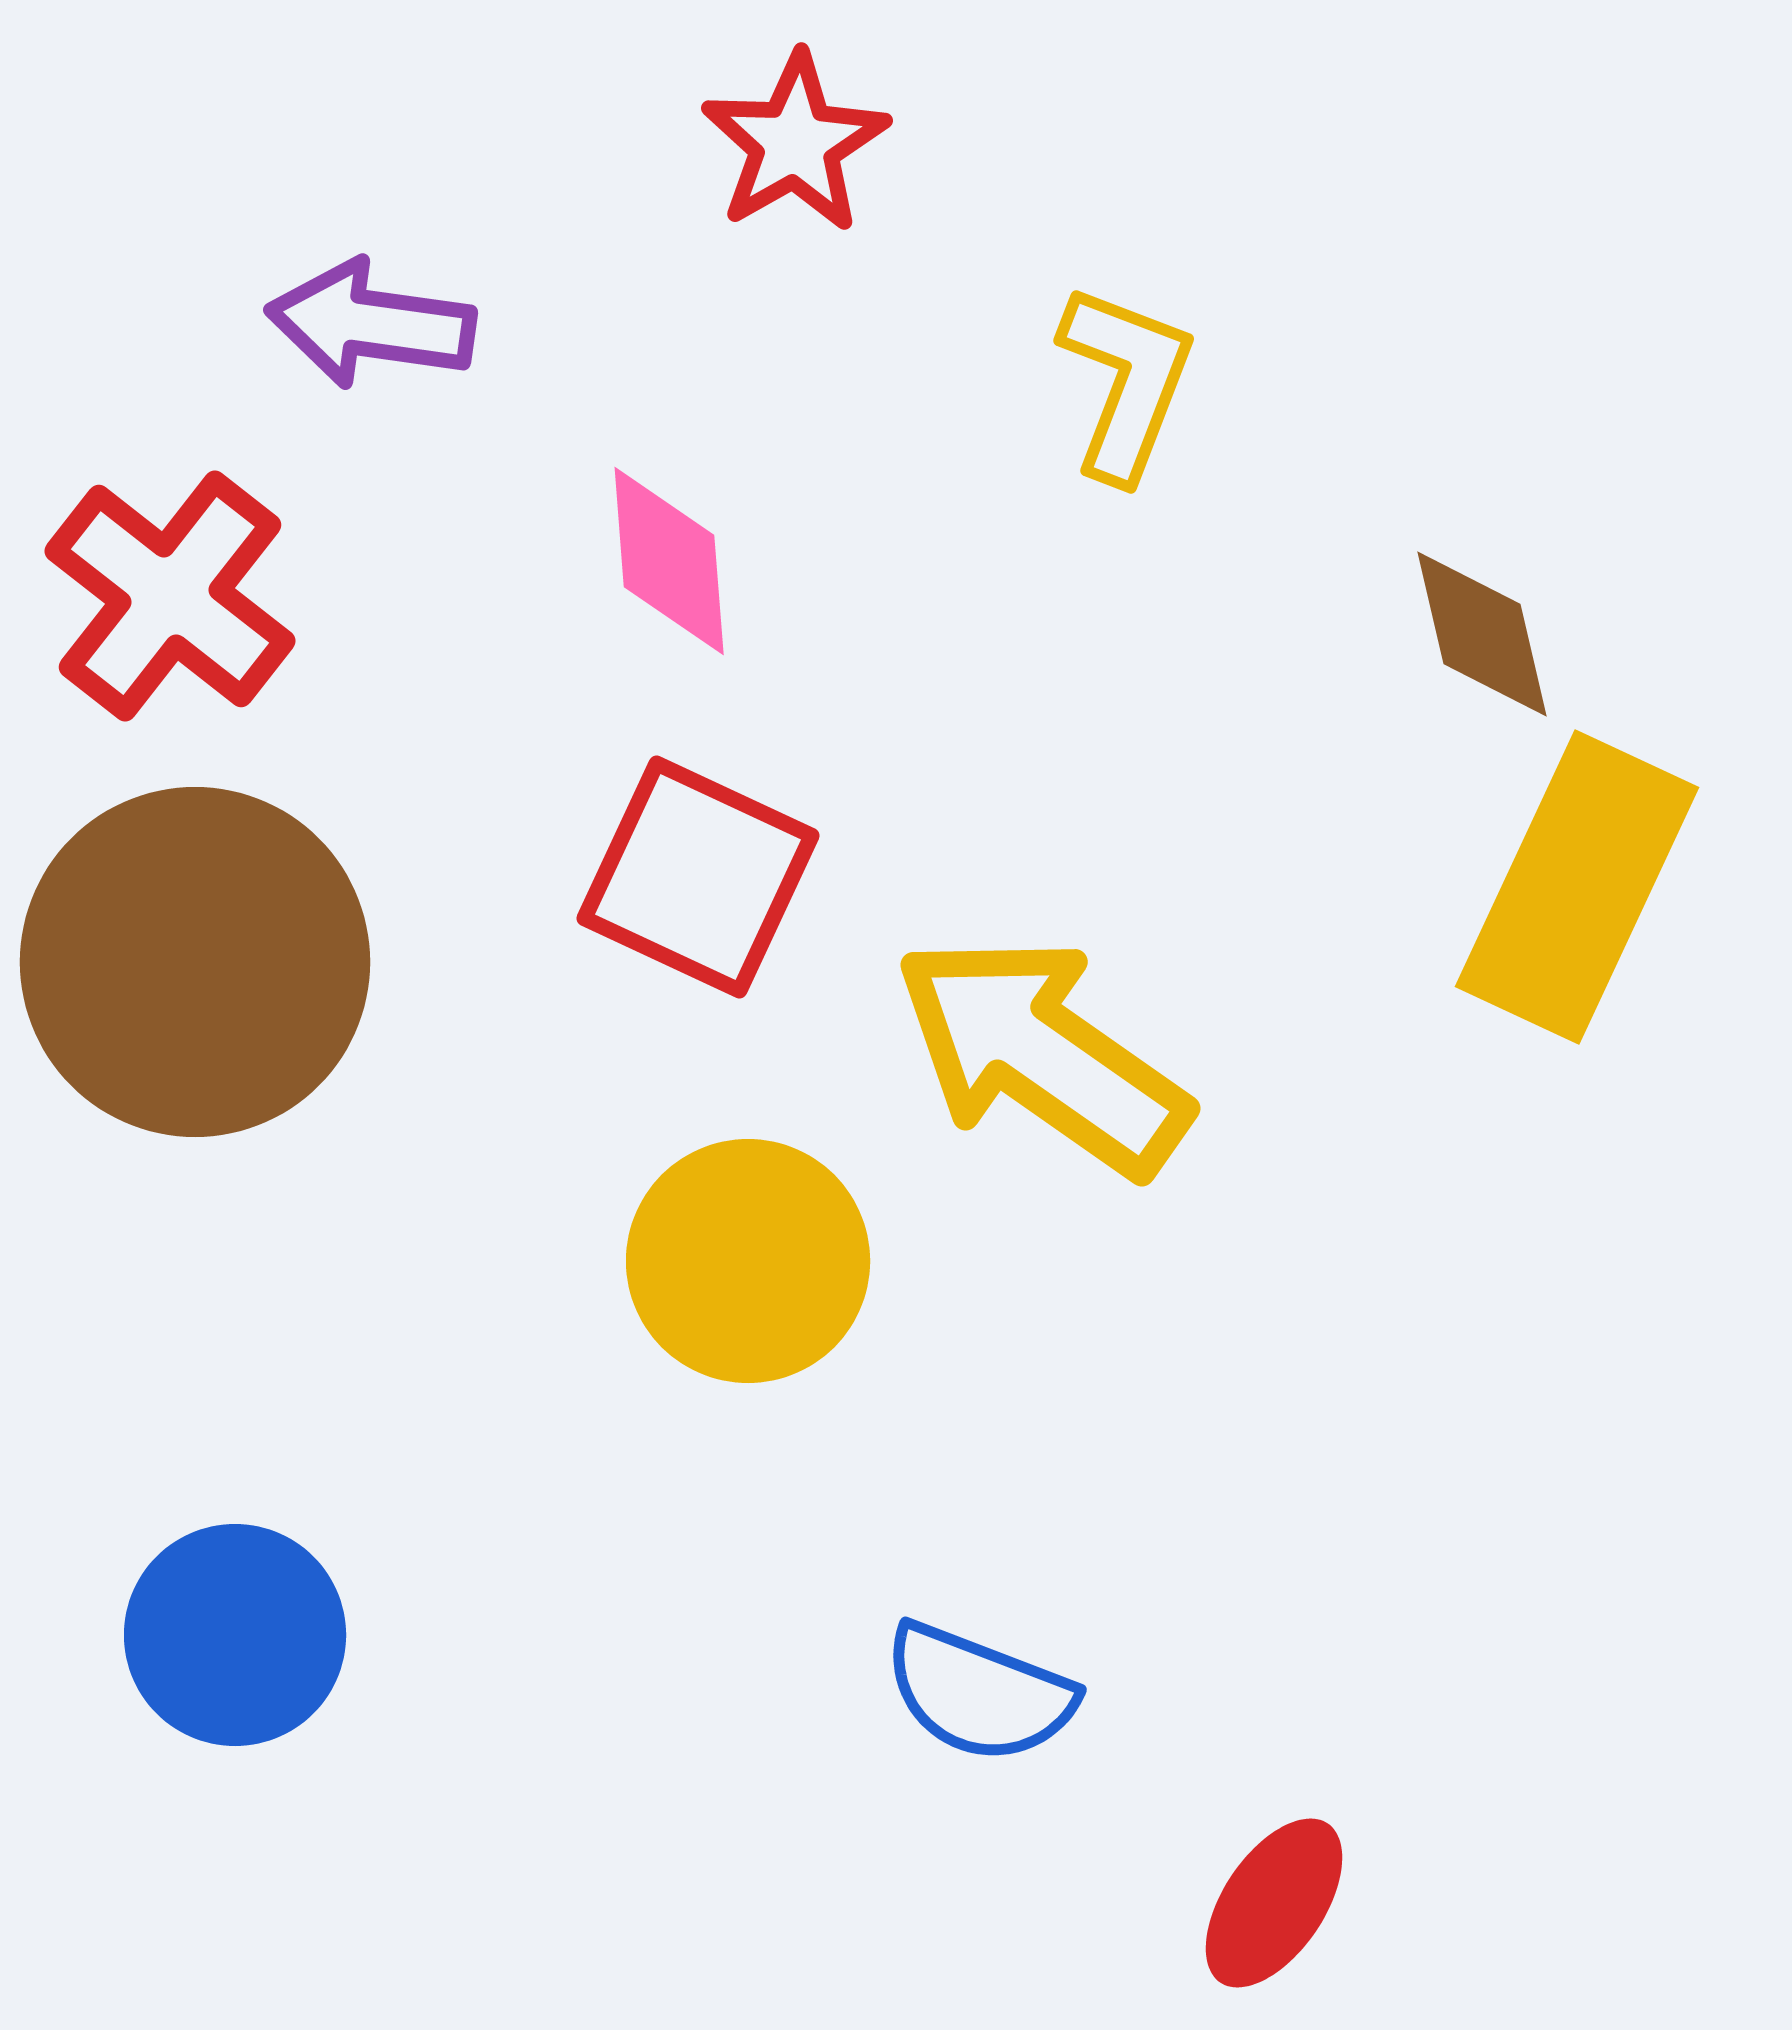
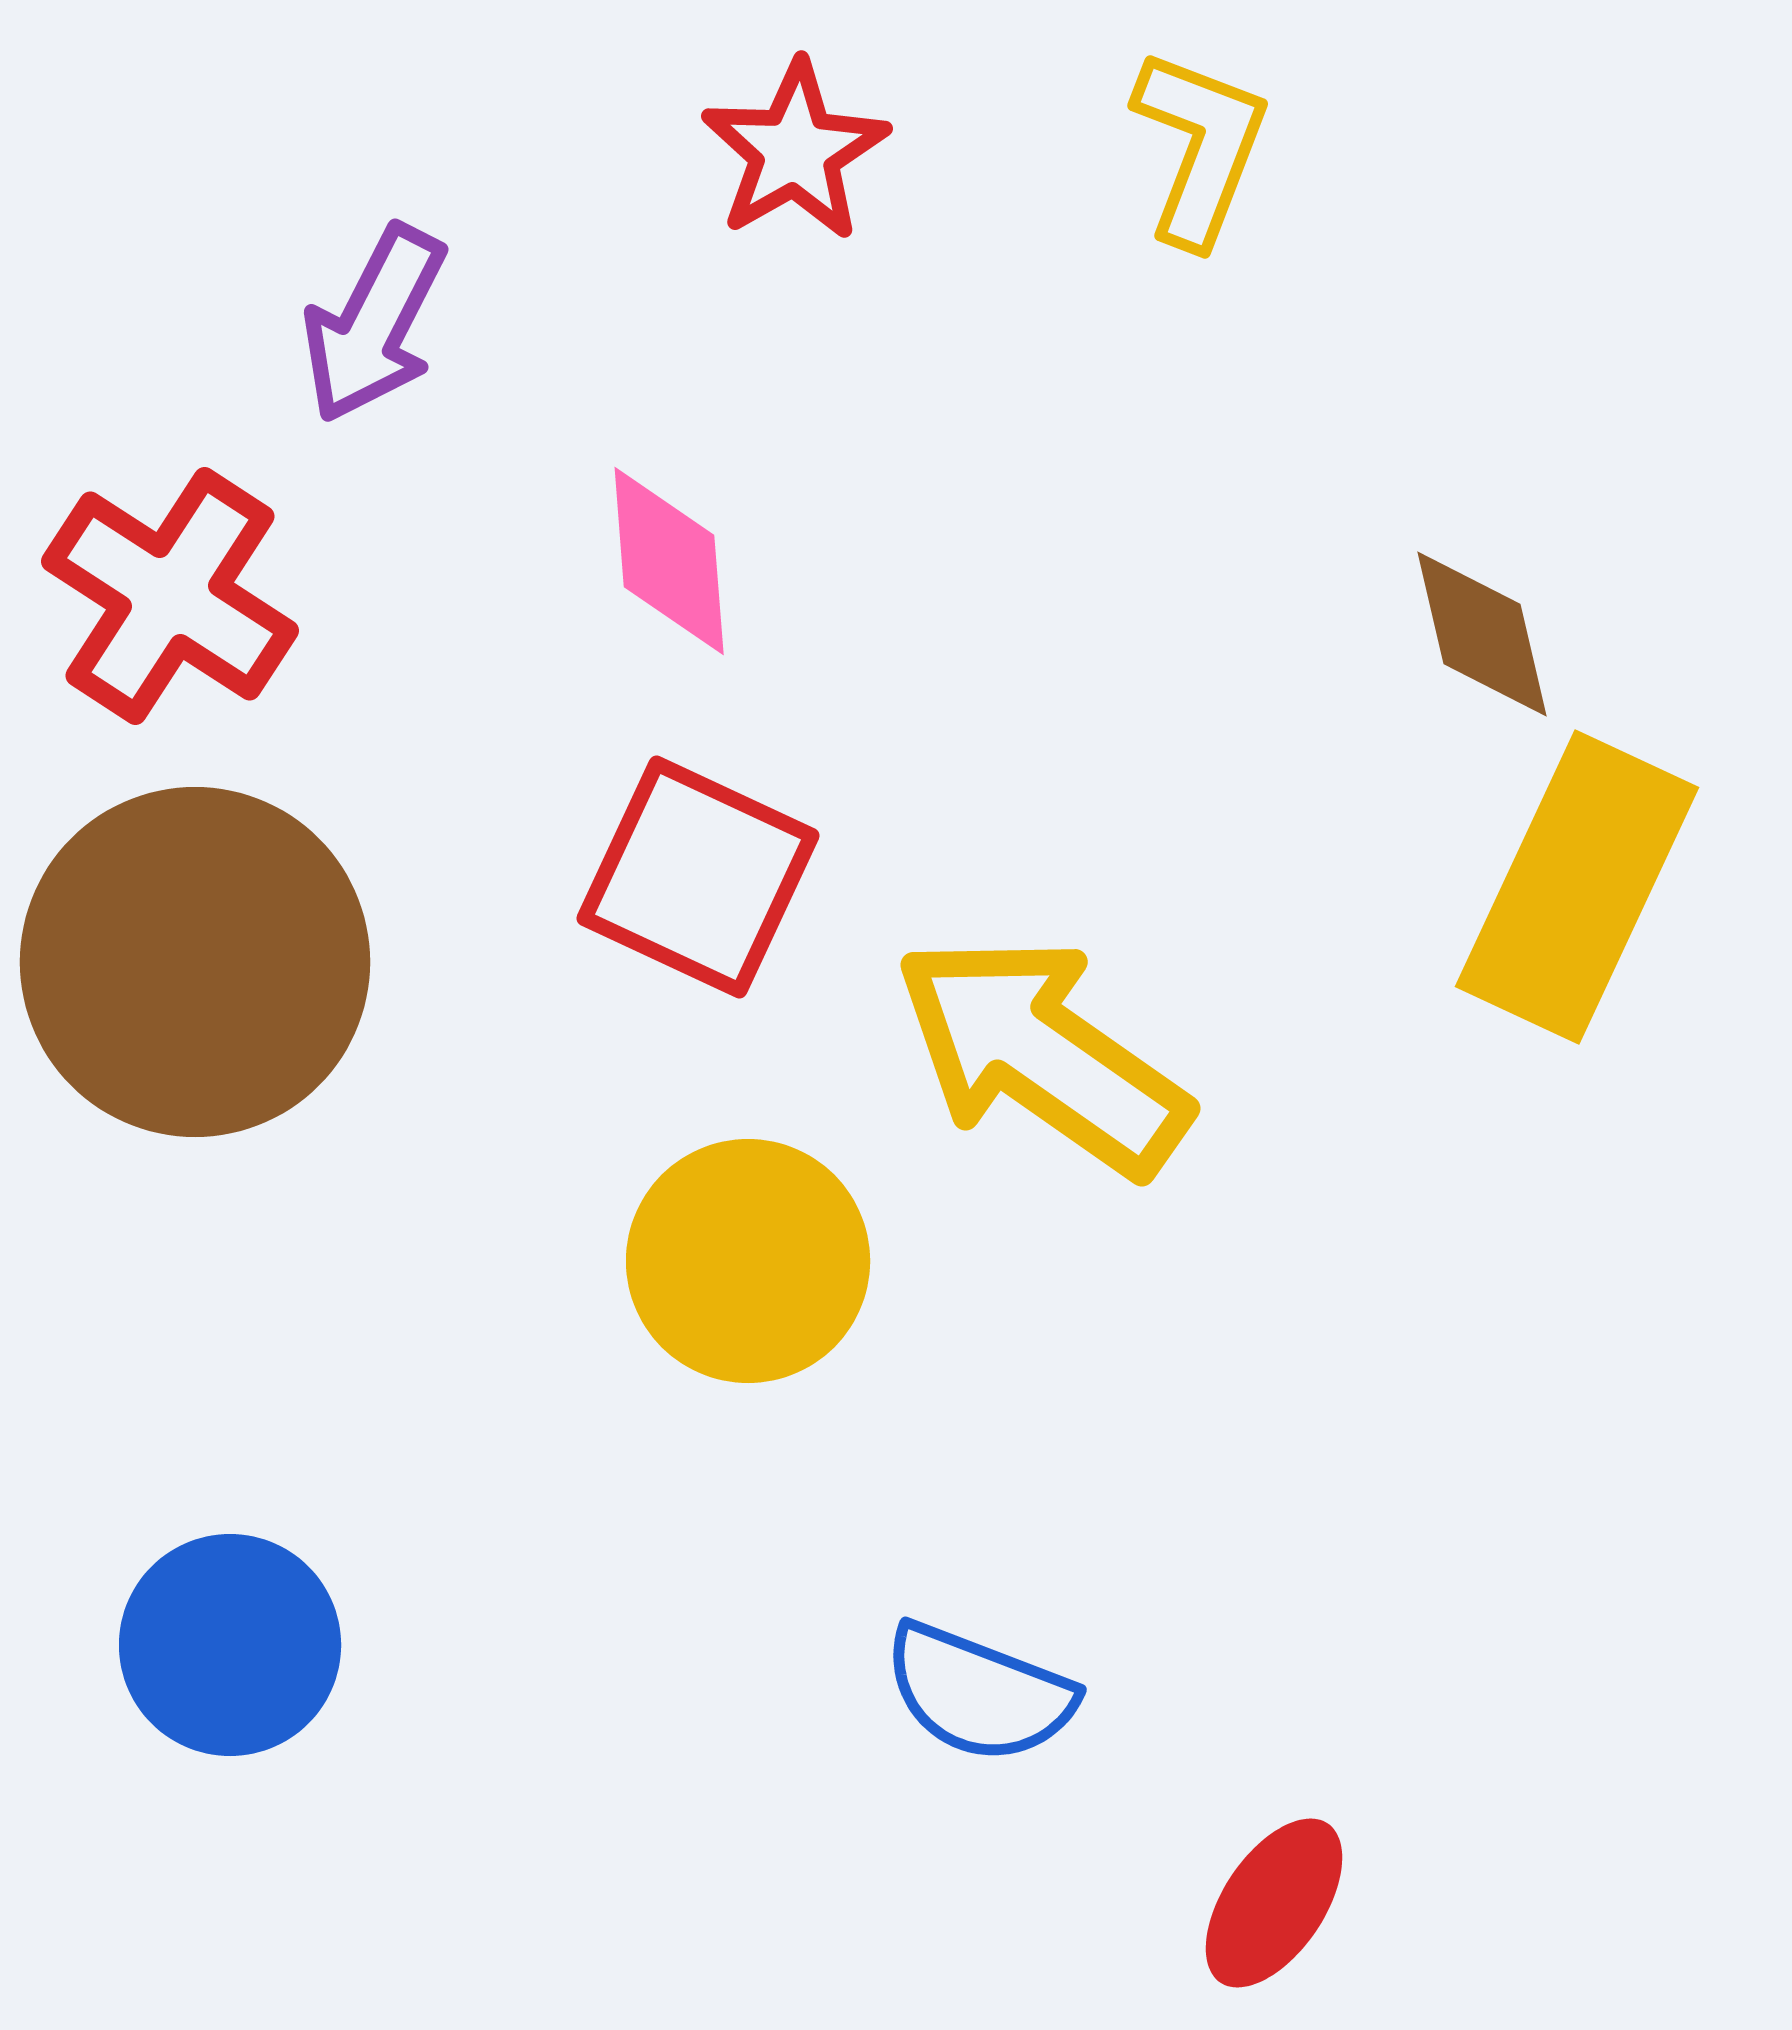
red star: moved 8 px down
purple arrow: moved 3 px right; rotated 71 degrees counterclockwise
yellow L-shape: moved 74 px right, 235 px up
red cross: rotated 5 degrees counterclockwise
blue circle: moved 5 px left, 10 px down
